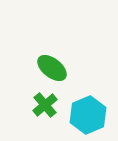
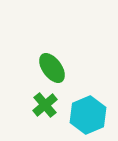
green ellipse: rotated 16 degrees clockwise
